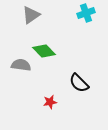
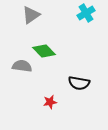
cyan cross: rotated 12 degrees counterclockwise
gray semicircle: moved 1 px right, 1 px down
black semicircle: rotated 35 degrees counterclockwise
